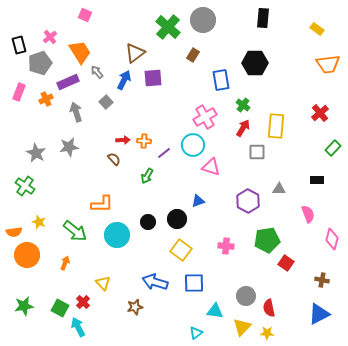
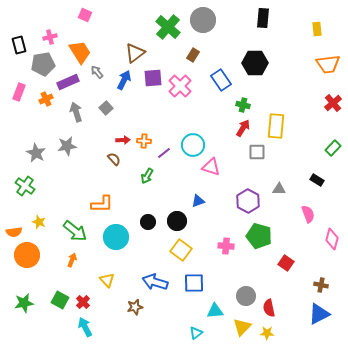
yellow rectangle at (317, 29): rotated 48 degrees clockwise
pink cross at (50, 37): rotated 24 degrees clockwise
gray pentagon at (40, 63): moved 3 px right, 1 px down; rotated 10 degrees clockwise
blue rectangle at (221, 80): rotated 25 degrees counterclockwise
gray square at (106, 102): moved 6 px down
green cross at (243, 105): rotated 24 degrees counterclockwise
red cross at (320, 113): moved 13 px right, 10 px up
pink cross at (205, 117): moved 25 px left, 31 px up; rotated 15 degrees counterclockwise
gray star at (69, 147): moved 2 px left, 1 px up
black rectangle at (317, 180): rotated 32 degrees clockwise
black circle at (177, 219): moved 2 px down
cyan circle at (117, 235): moved 1 px left, 2 px down
green pentagon at (267, 240): moved 8 px left, 4 px up; rotated 25 degrees clockwise
orange arrow at (65, 263): moved 7 px right, 3 px up
brown cross at (322, 280): moved 1 px left, 5 px down
yellow triangle at (103, 283): moved 4 px right, 3 px up
green star at (24, 306): moved 3 px up
green square at (60, 308): moved 8 px up
cyan triangle at (215, 311): rotated 12 degrees counterclockwise
cyan arrow at (78, 327): moved 7 px right
